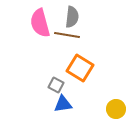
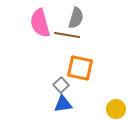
gray semicircle: moved 4 px right, 1 px down; rotated 10 degrees clockwise
orange square: rotated 20 degrees counterclockwise
gray square: moved 5 px right; rotated 21 degrees clockwise
